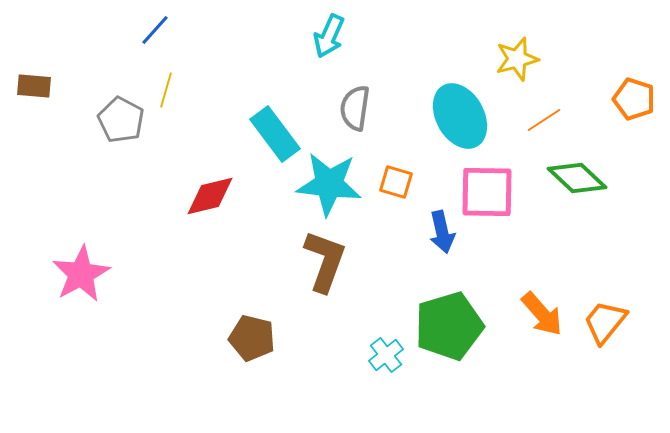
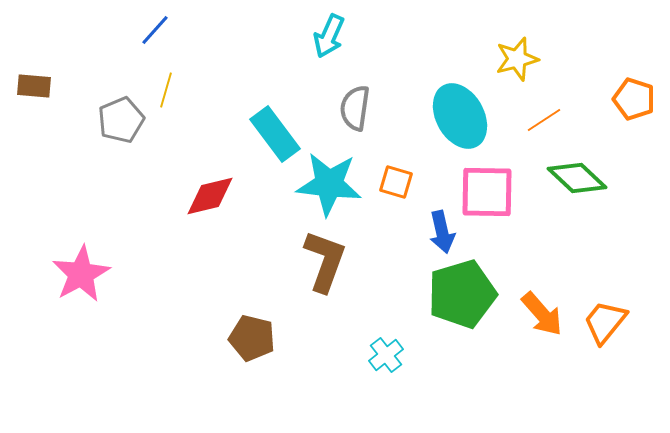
gray pentagon: rotated 21 degrees clockwise
green pentagon: moved 13 px right, 32 px up
